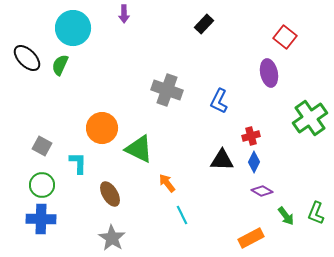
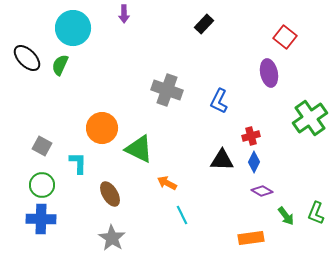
orange arrow: rotated 24 degrees counterclockwise
orange rectangle: rotated 20 degrees clockwise
